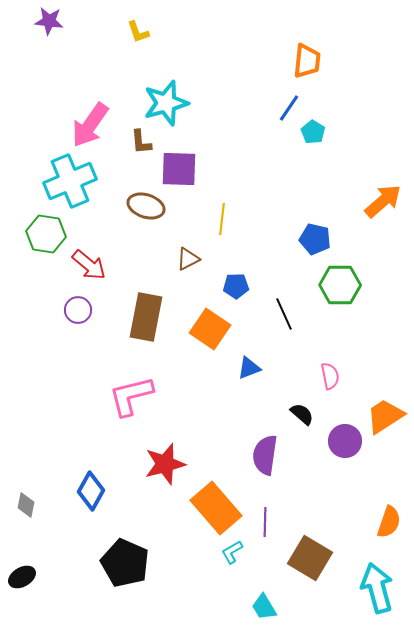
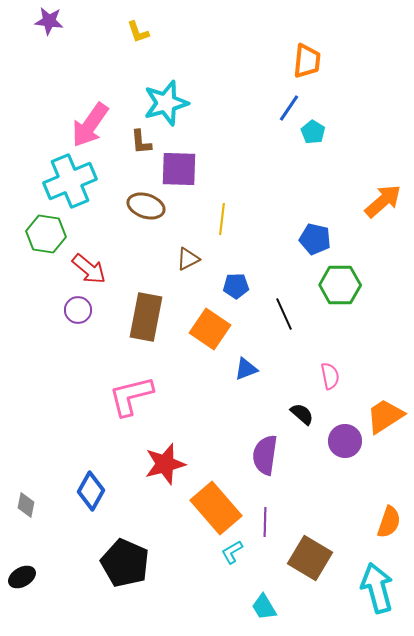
red arrow at (89, 265): moved 4 px down
blue triangle at (249, 368): moved 3 px left, 1 px down
